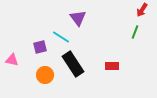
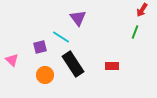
pink triangle: rotated 32 degrees clockwise
